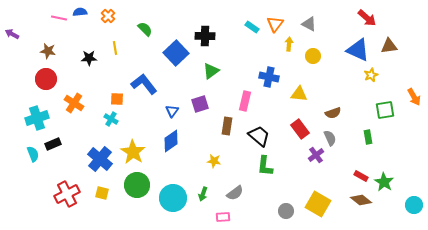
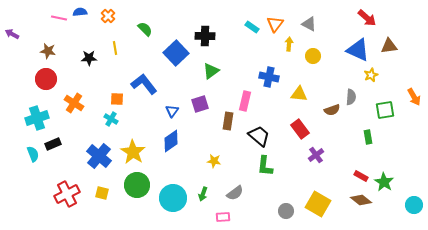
brown semicircle at (333, 113): moved 1 px left, 3 px up
brown rectangle at (227, 126): moved 1 px right, 5 px up
gray semicircle at (330, 138): moved 21 px right, 41 px up; rotated 28 degrees clockwise
blue cross at (100, 159): moved 1 px left, 3 px up
